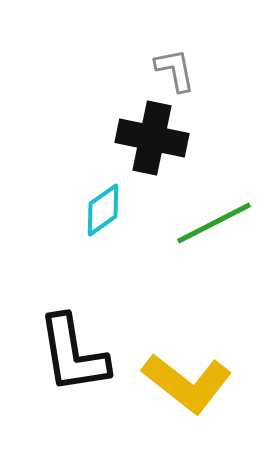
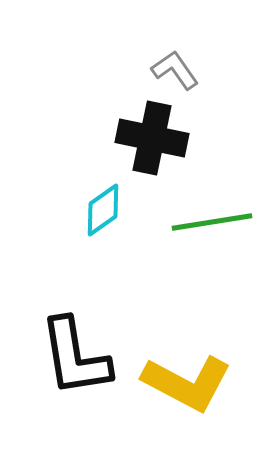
gray L-shape: rotated 24 degrees counterclockwise
green line: moved 2 px left, 1 px up; rotated 18 degrees clockwise
black L-shape: moved 2 px right, 3 px down
yellow L-shape: rotated 10 degrees counterclockwise
